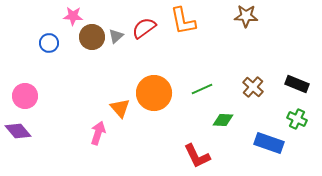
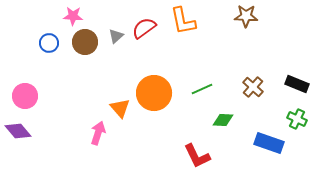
brown circle: moved 7 px left, 5 px down
